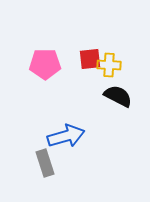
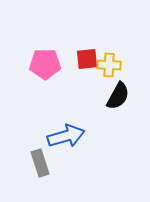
red square: moved 3 px left
black semicircle: rotated 92 degrees clockwise
gray rectangle: moved 5 px left
